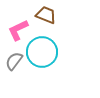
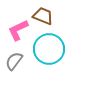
brown trapezoid: moved 3 px left, 1 px down
cyan circle: moved 7 px right, 3 px up
